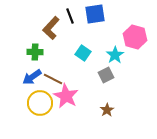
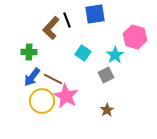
black line: moved 3 px left, 4 px down
green cross: moved 6 px left
blue arrow: rotated 18 degrees counterclockwise
yellow circle: moved 2 px right, 2 px up
